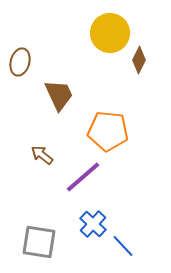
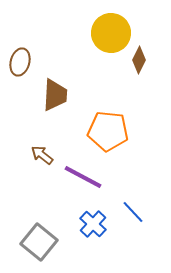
yellow circle: moved 1 px right
brown trapezoid: moved 4 px left; rotated 28 degrees clockwise
purple line: rotated 69 degrees clockwise
gray square: rotated 30 degrees clockwise
blue line: moved 10 px right, 34 px up
